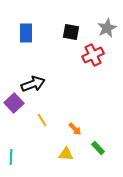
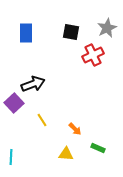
green rectangle: rotated 24 degrees counterclockwise
